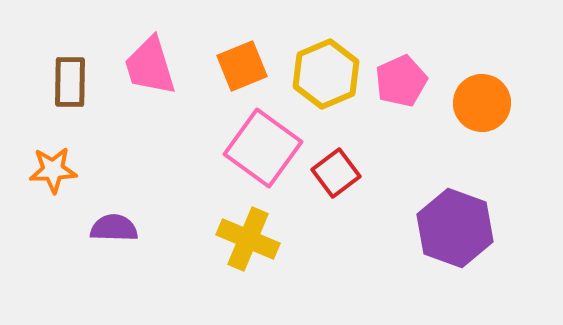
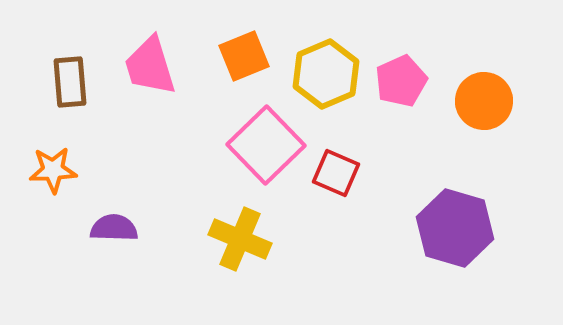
orange square: moved 2 px right, 10 px up
brown rectangle: rotated 6 degrees counterclockwise
orange circle: moved 2 px right, 2 px up
pink square: moved 3 px right, 3 px up; rotated 10 degrees clockwise
red square: rotated 30 degrees counterclockwise
purple hexagon: rotated 4 degrees counterclockwise
yellow cross: moved 8 px left
